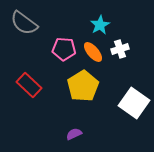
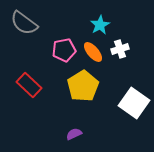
pink pentagon: moved 1 px down; rotated 15 degrees counterclockwise
